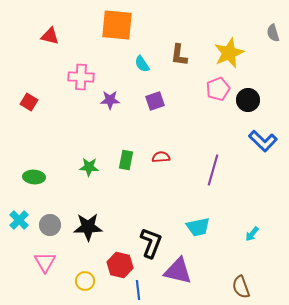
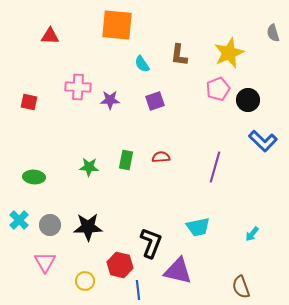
red triangle: rotated 12 degrees counterclockwise
pink cross: moved 3 px left, 10 px down
red square: rotated 18 degrees counterclockwise
purple line: moved 2 px right, 3 px up
